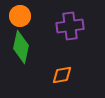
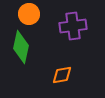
orange circle: moved 9 px right, 2 px up
purple cross: moved 3 px right
